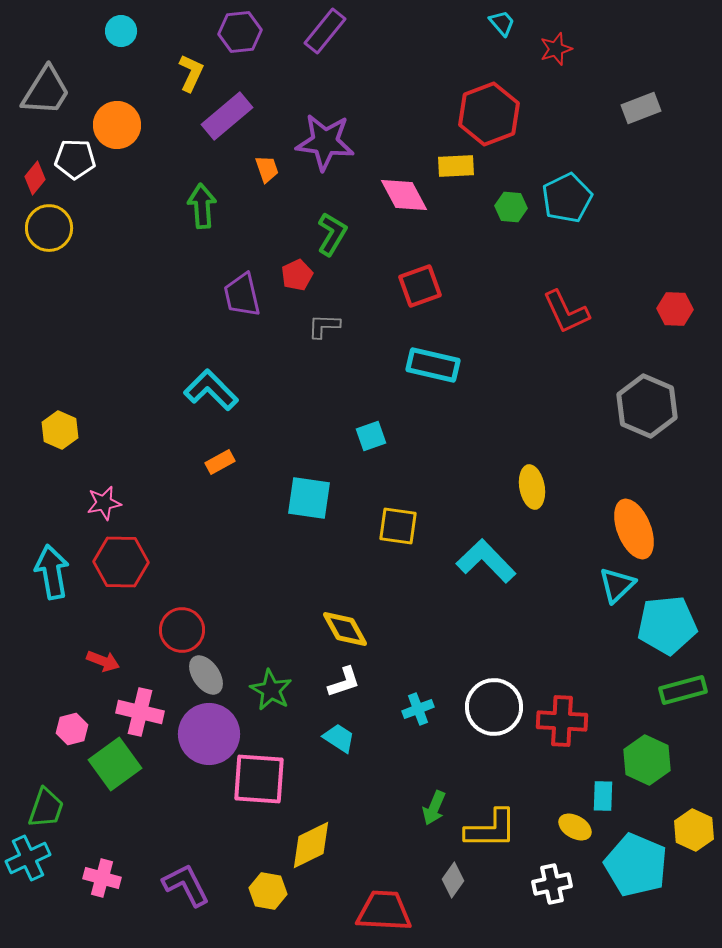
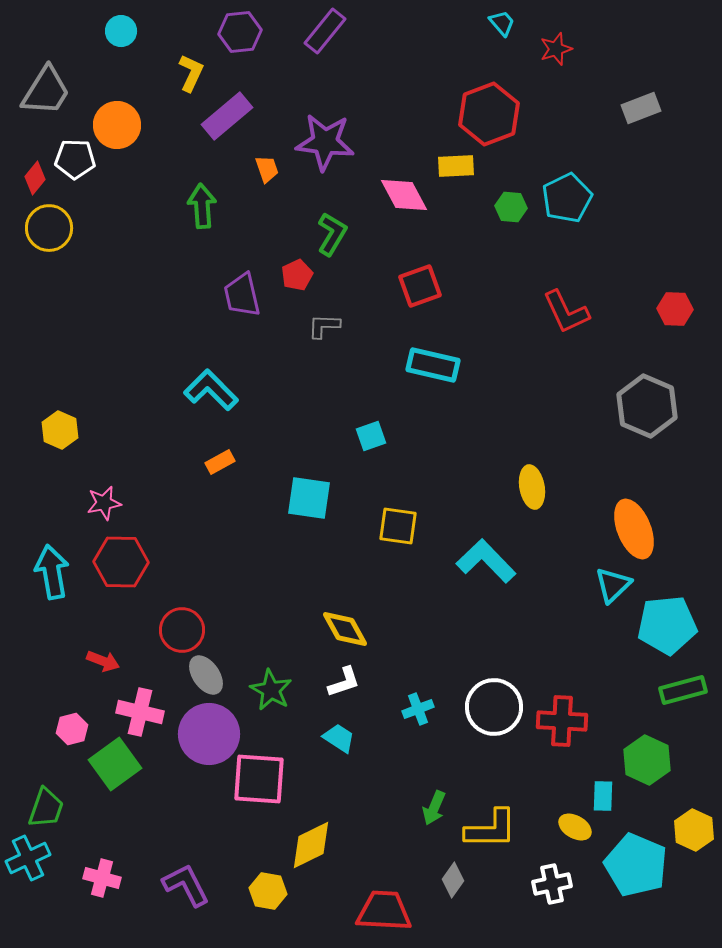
cyan triangle at (617, 585): moved 4 px left
